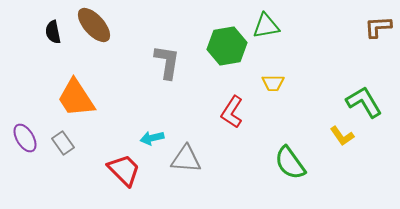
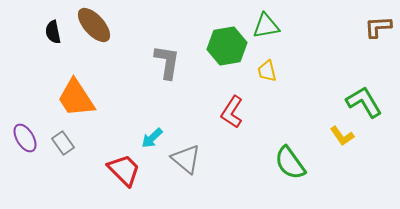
yellow trapezoid: moved 6 px left, 12 px up; rotated 75 degrees clockwise
cyan arrow: rotated 30 degrees counterclockwise
gray triangle: rotated 36 degrees clockwise
